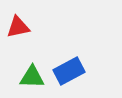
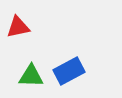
green triangle: moved 1 px left, 1 px up
